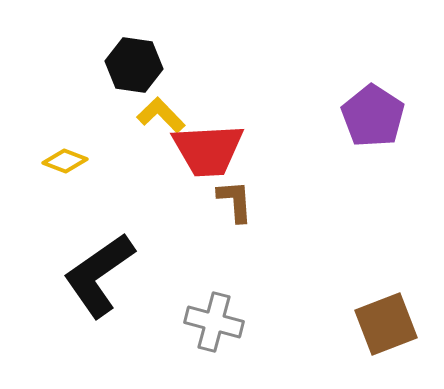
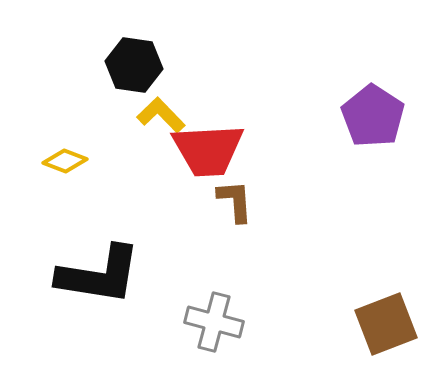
black L-shape: rotated 136 degrees counterclockwise
